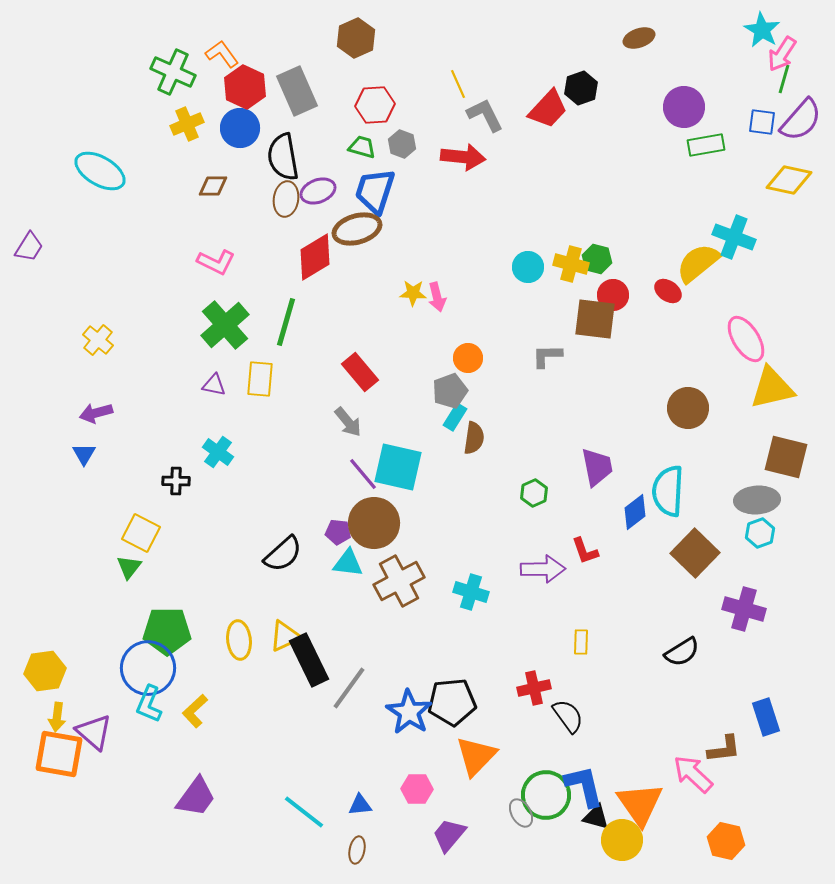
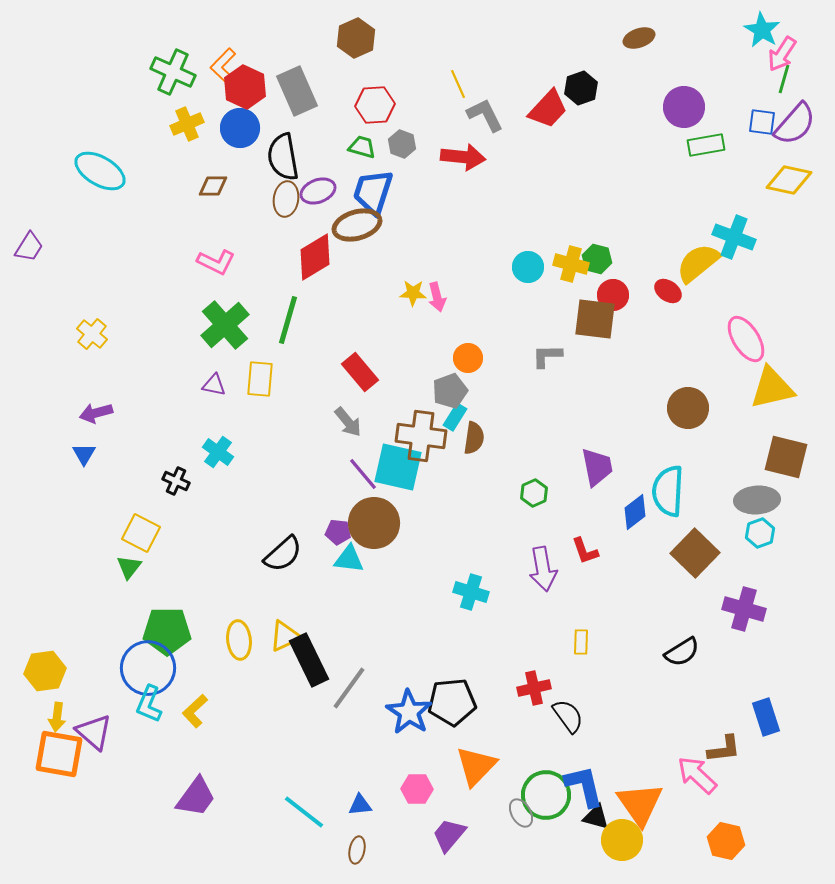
orange L-shape at (222, 54): moved 1 px right, 11 px down; rotated 100 degrees counterclockwise
purple semicircle at (801, 120): moved 6 px left, 4 px down
blue trapezoid at (375, 191): moved 2 px left, 1 px down
brown ellipse at (357, 229): moved 4 px up
green line at (286, 322): moved 2 px right, 2 px up
yellow cross at (98, 340): moved 6 px left, 6 px up
black cross at (176, 481): rotated 24 degrees clockwise
cyan triangle at (348, 563): moved 1 px right, 4 px up
purple arrow at (543, 569): rotated 81 degrees clockwise
brown cross at (399, 581): moved 22 px right, 145 px up; rotated 36 degrees clockwise
orange triangle at (476, 756): moved 10 px down
pink arrow at (693, 774): moved 4 px right, 1 px down
